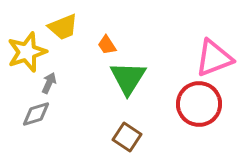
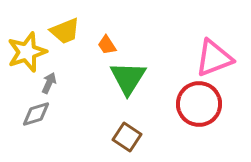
yellow trapezoid: moved 2 px right, 4 px down
